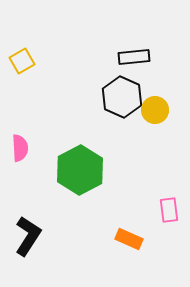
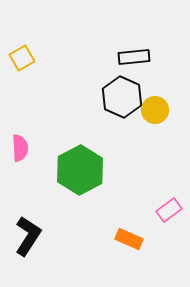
yellow square: moved 3 px up
pink rectangle: rotated 60 degrees clockwise
